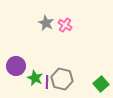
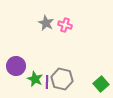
pink cross: rotated 16 degrees counterclockwise
green star: moved 1 px down
